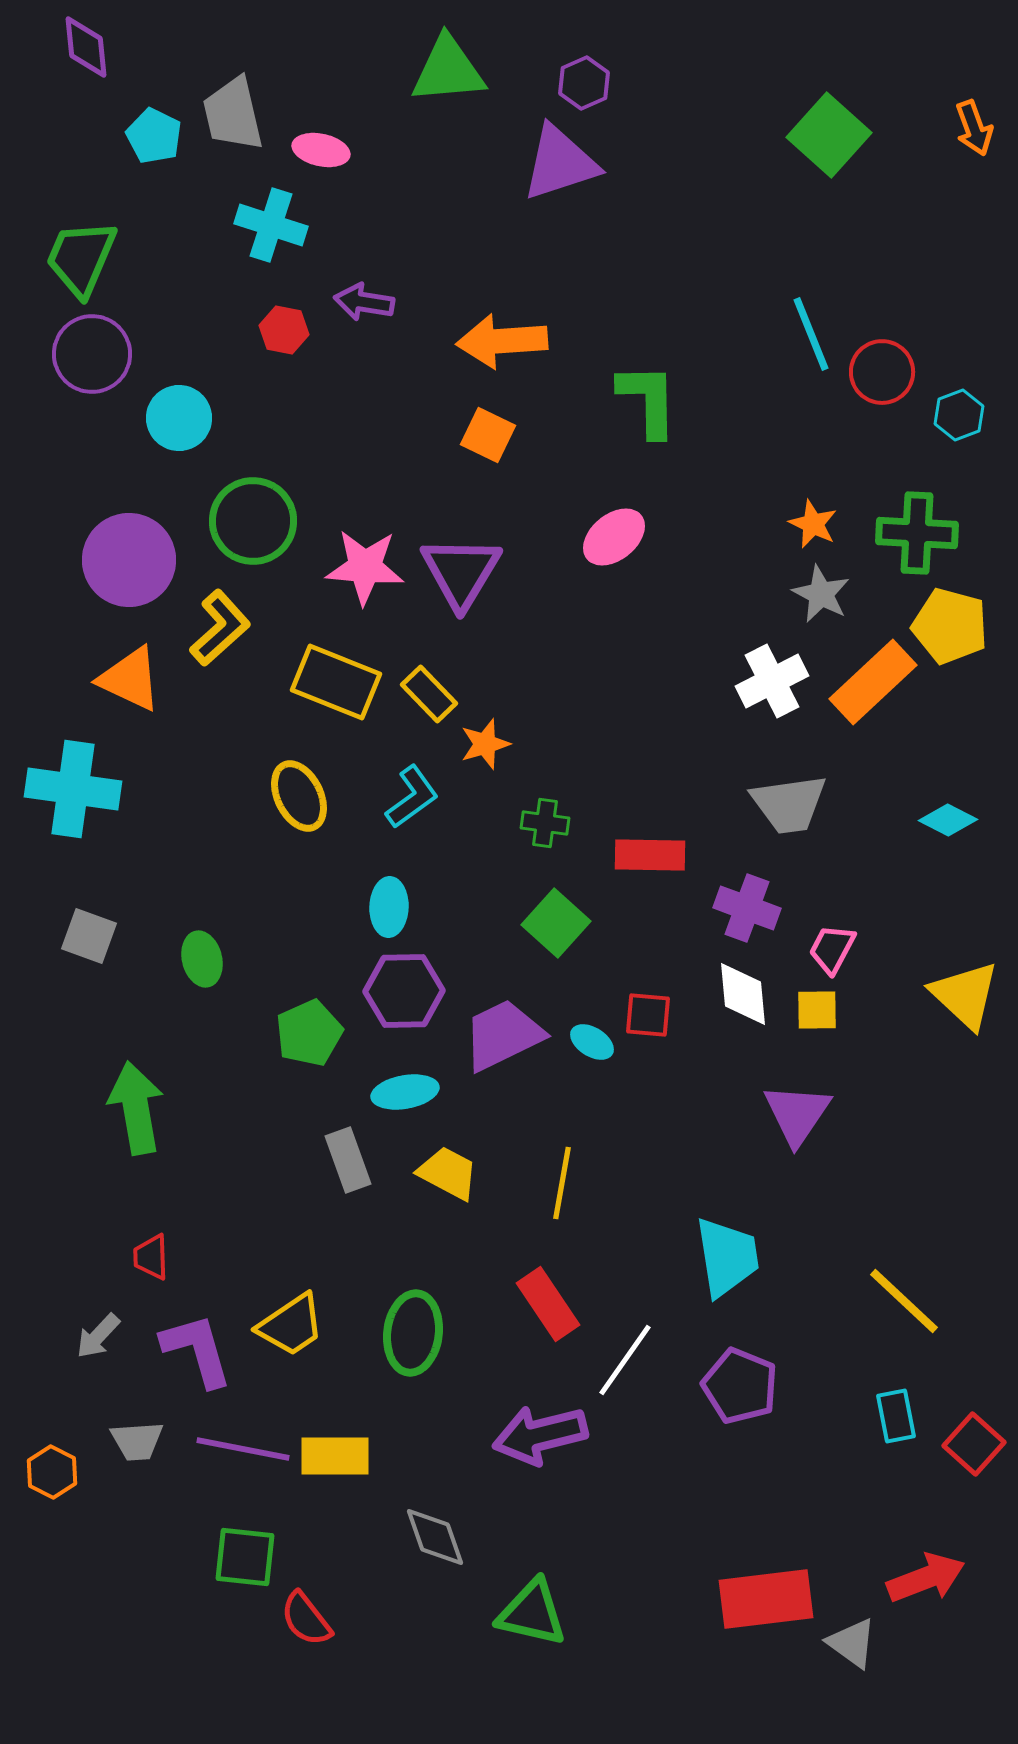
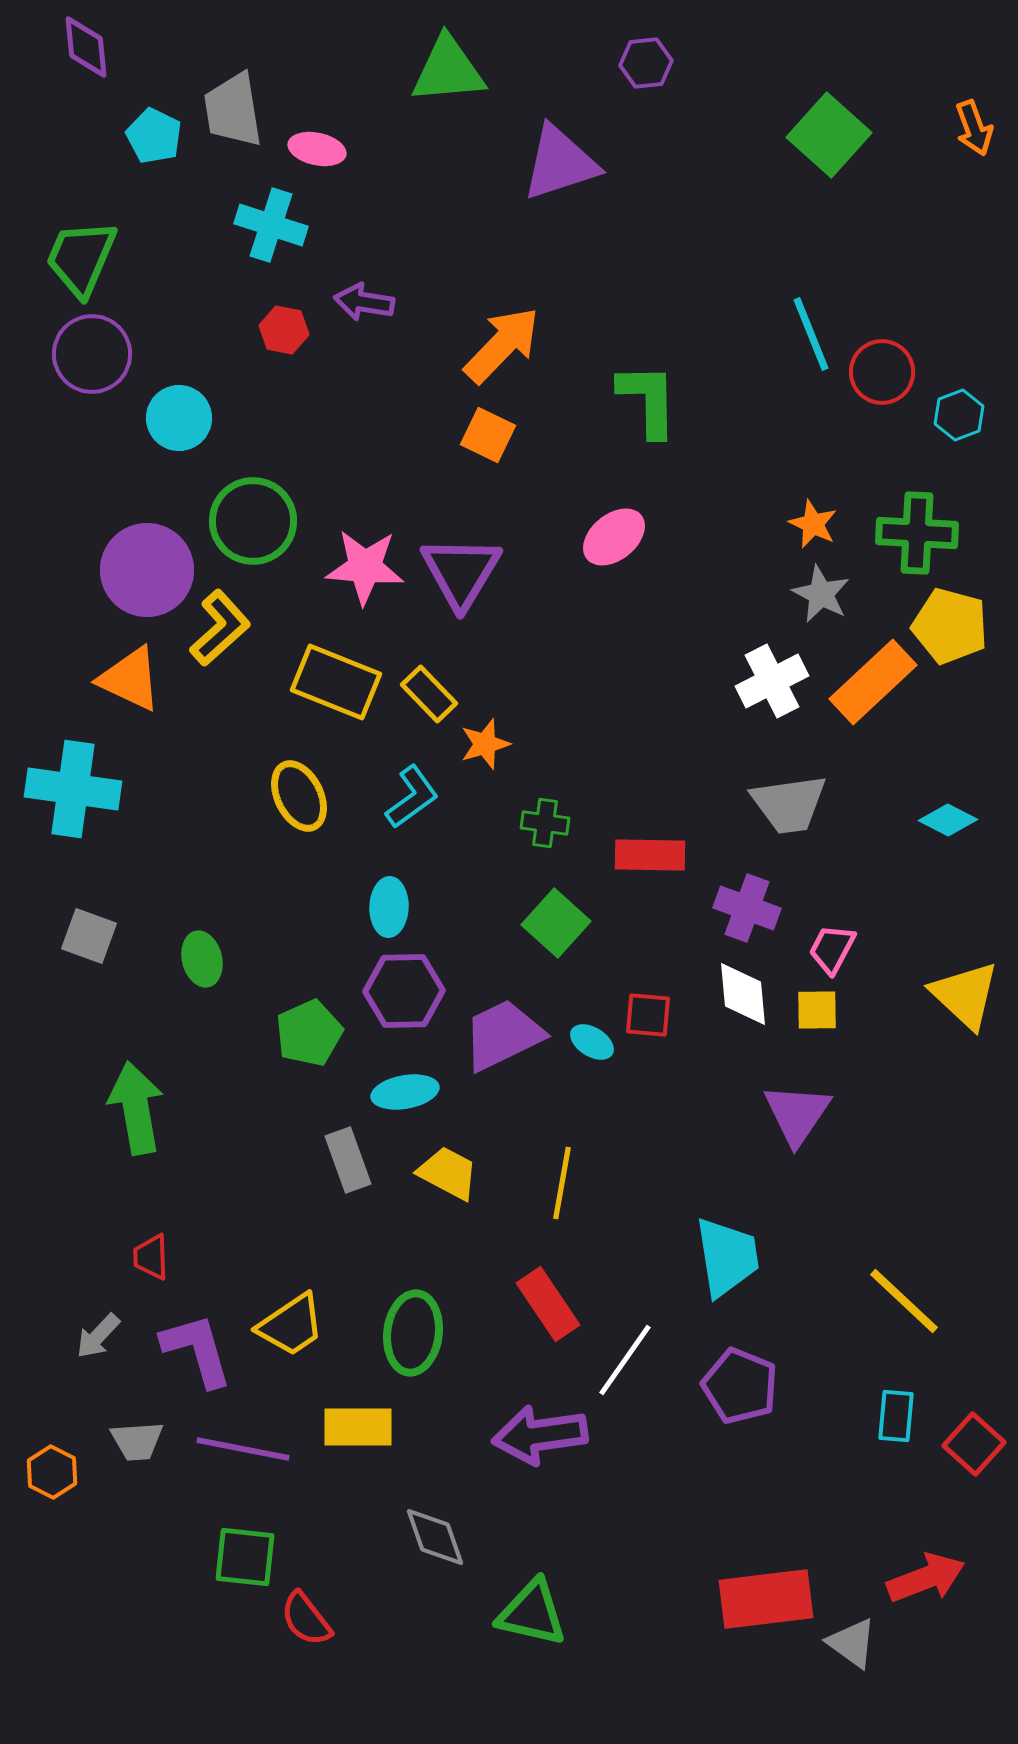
purple hexagon at (584, 83): moved 62 px right, 20 px up; rotated 18 degrees clockwise
gray trapezoid at (233, 114): moved 4 px up; rotated 4 degrees clockwise
pink ellipse at (321, 150): moved 4 px left, 1 px up
orange arrow at (502, 341): moved 4 px down; rotated 138 degrees clockwise
purple circle at (129, 560): moved 18 px right, 10 px down
cyan rectangle at (896, 1416): rotated 16 degrees clockwise
purple arrow at (540, 1435): rotated 6 degrees clockwise
yellow rectangle at (335, 1456): moved 23 px right, 29 px up
